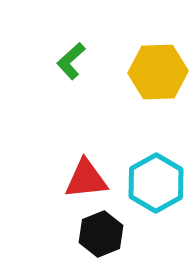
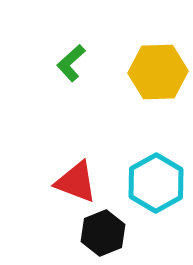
green L-shape: moved 2 px down
red triangle: moved 10 px left, 3 px down; rotated 27 degrees clockwise
black hexagon: moved 2 px right, 1 px up
